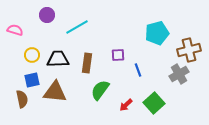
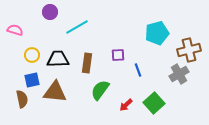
purple circle: moved 3 px right, 3 px up
